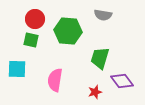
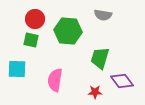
red star: rotated 16 degrees clockwise
